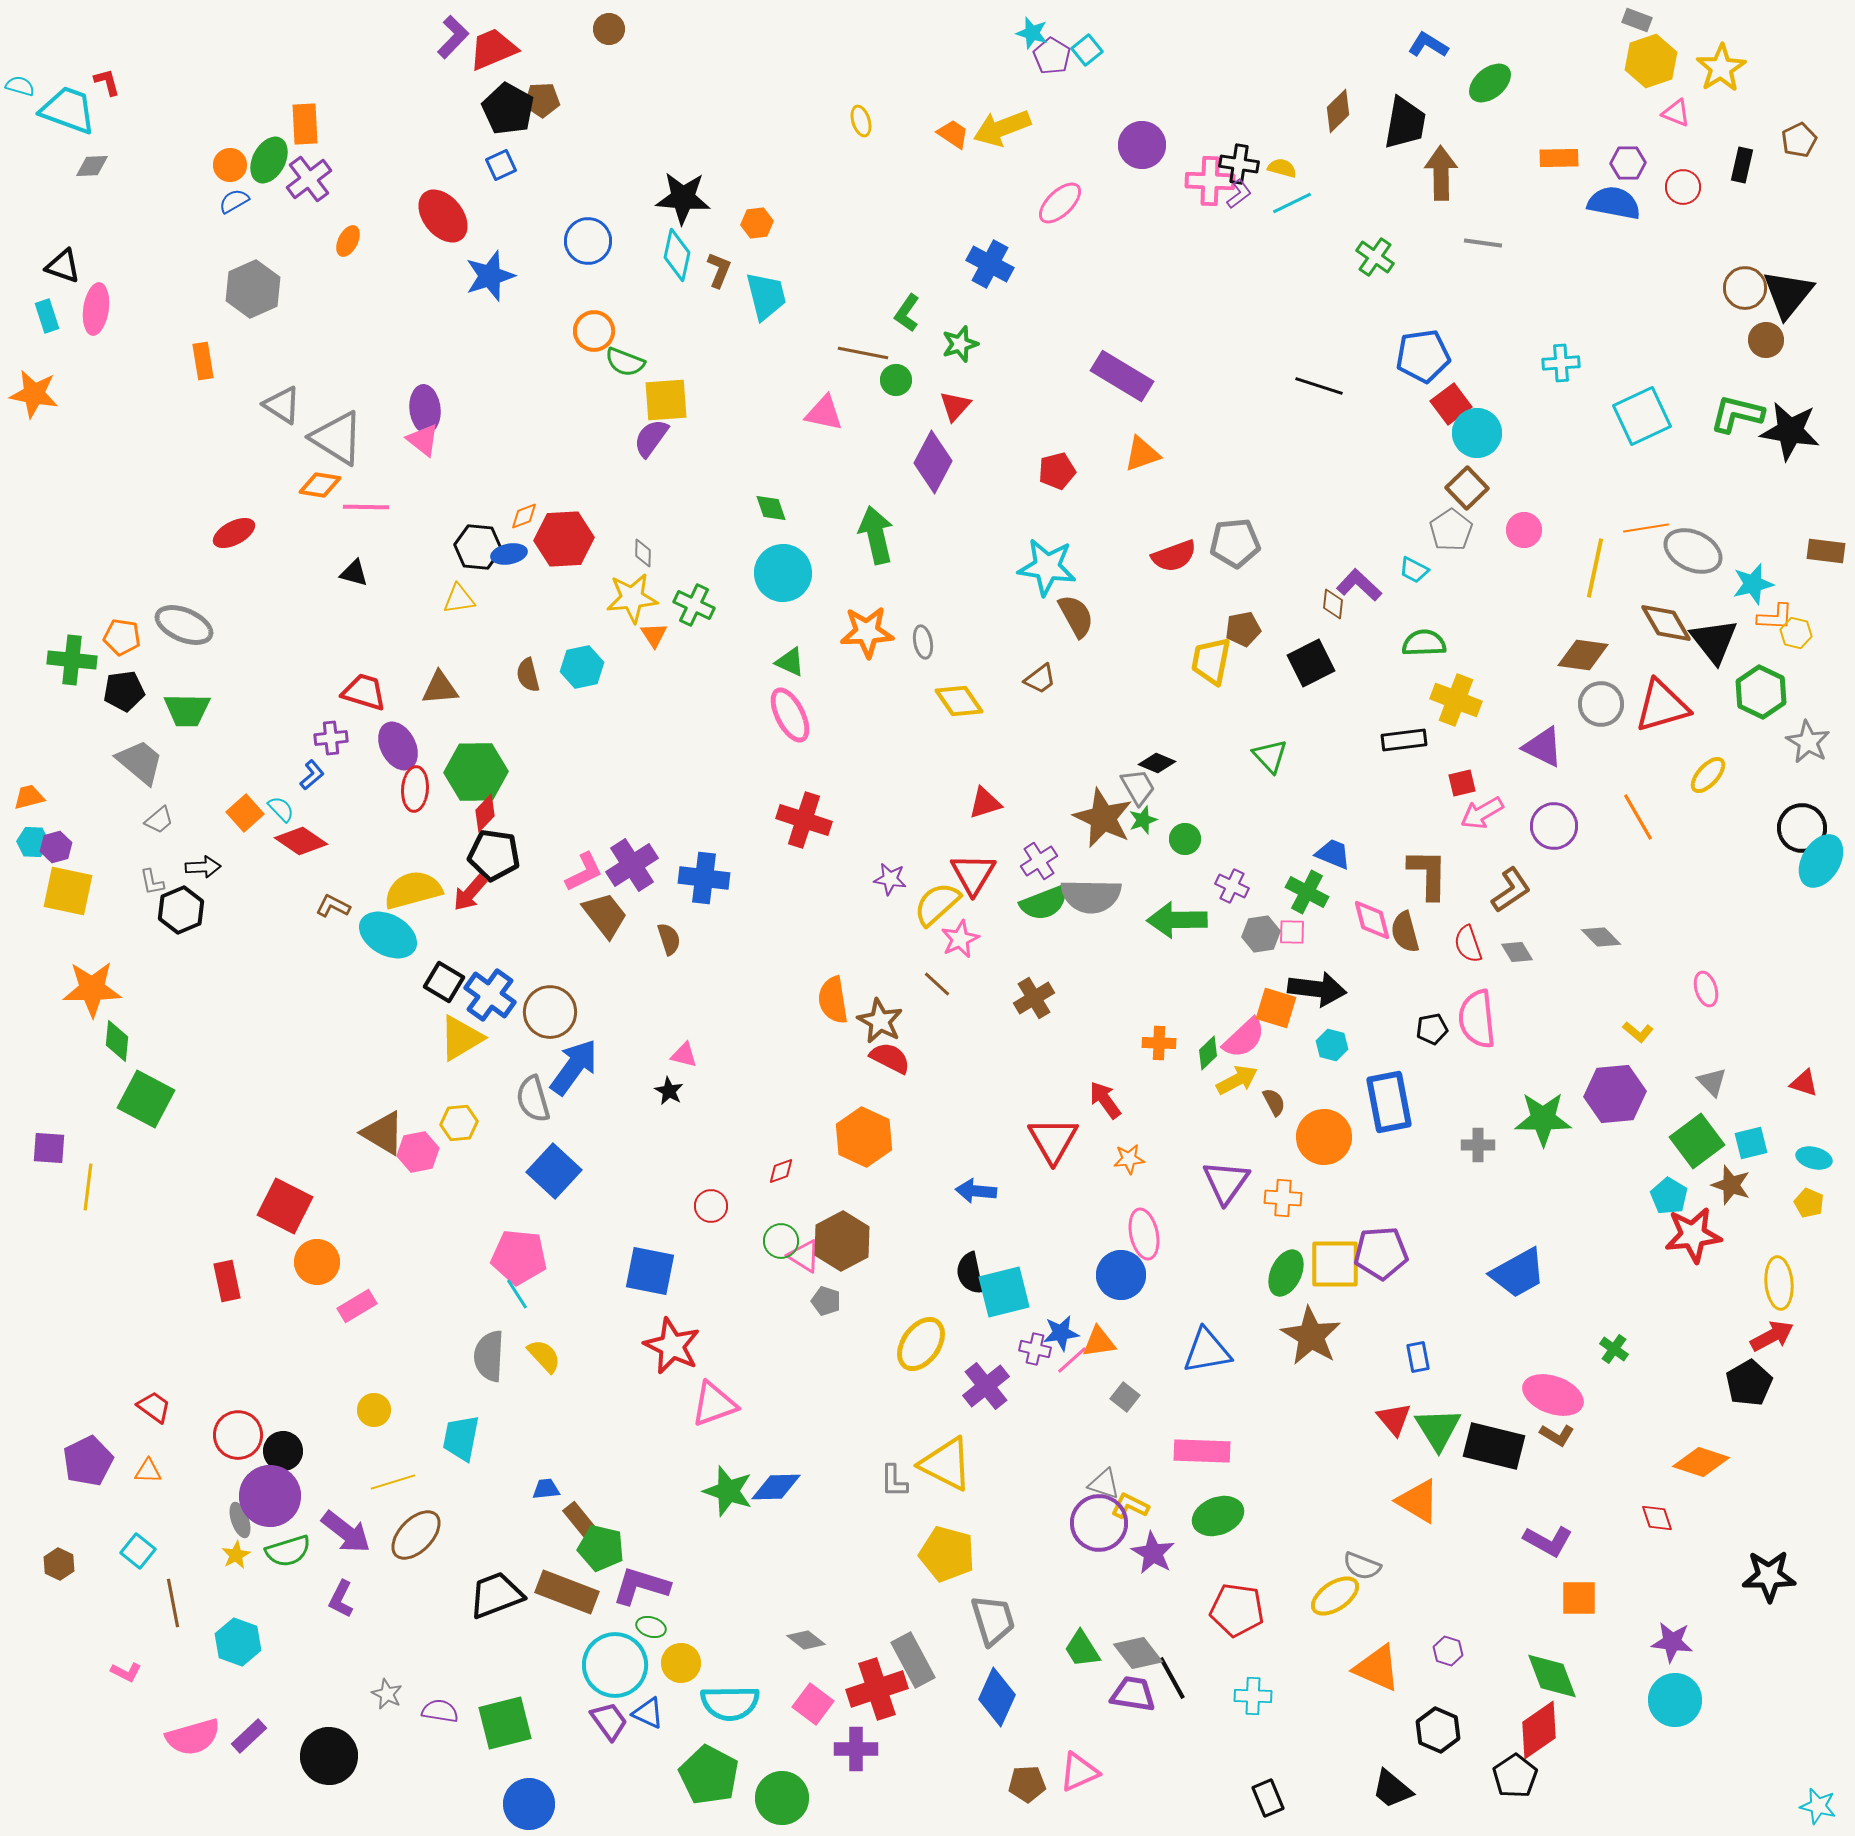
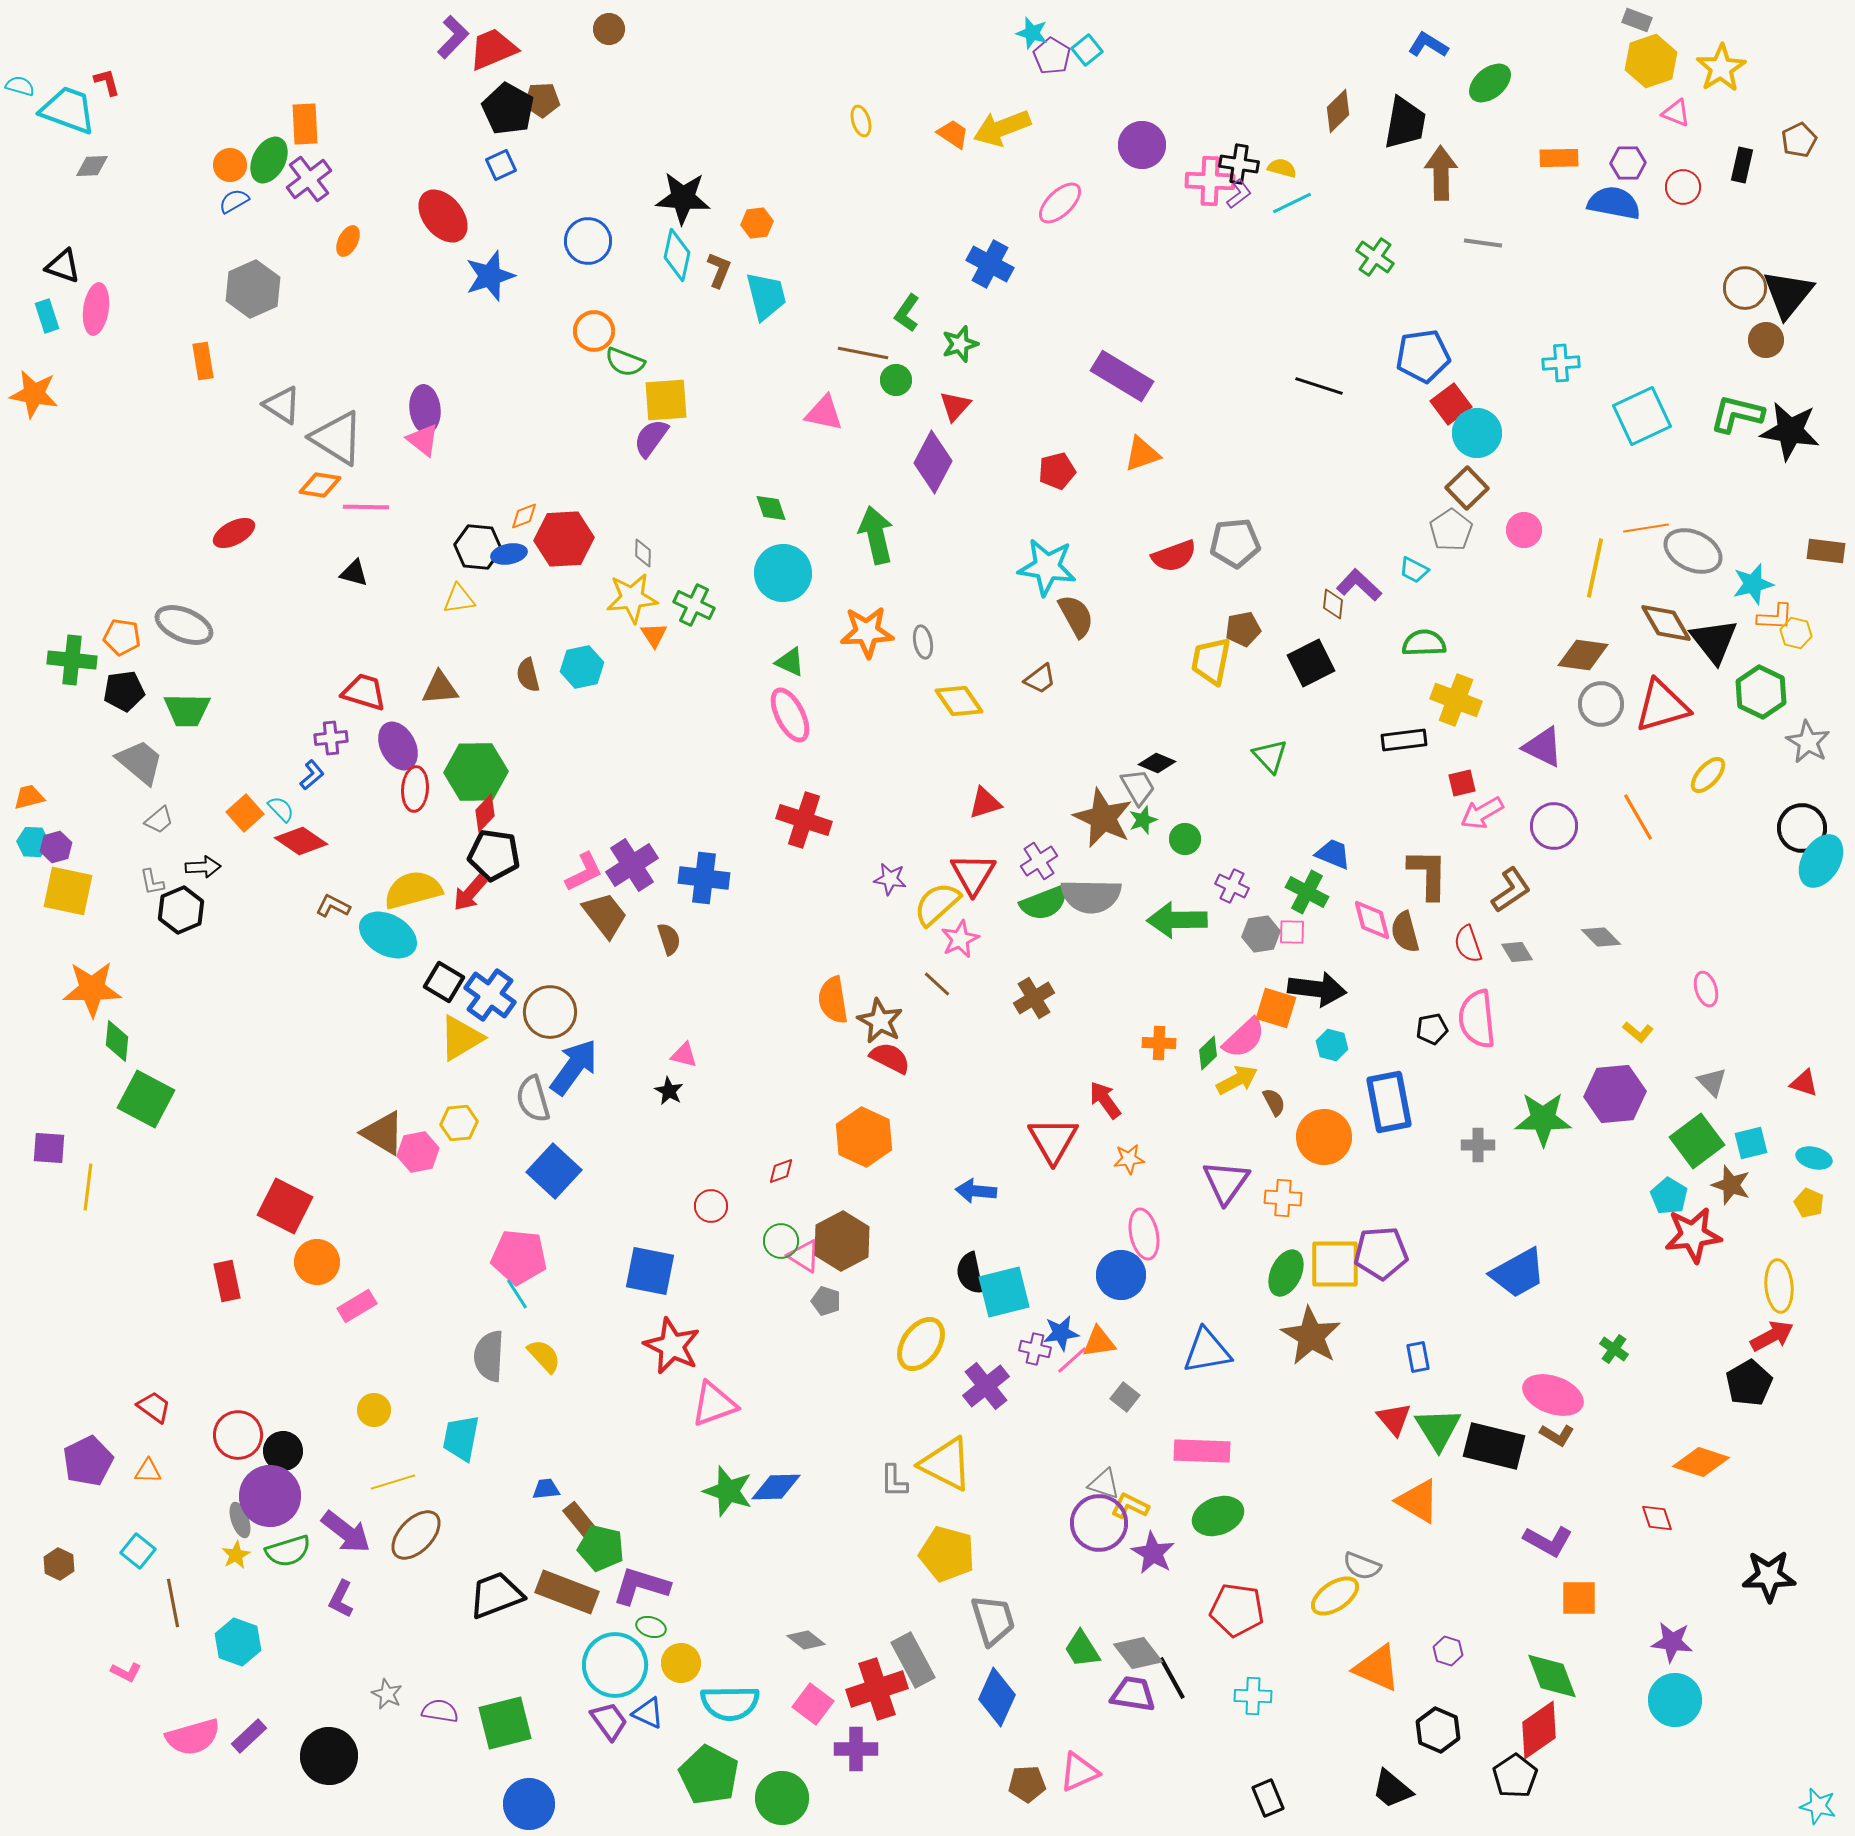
yellow ellipse at (1779, 1283): moved 3 px down
